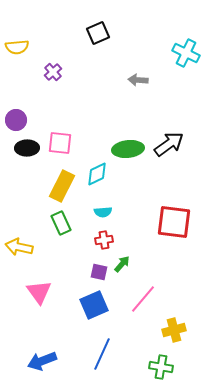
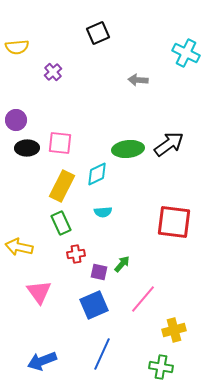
red cross: moved 28 px left, 14 px down
